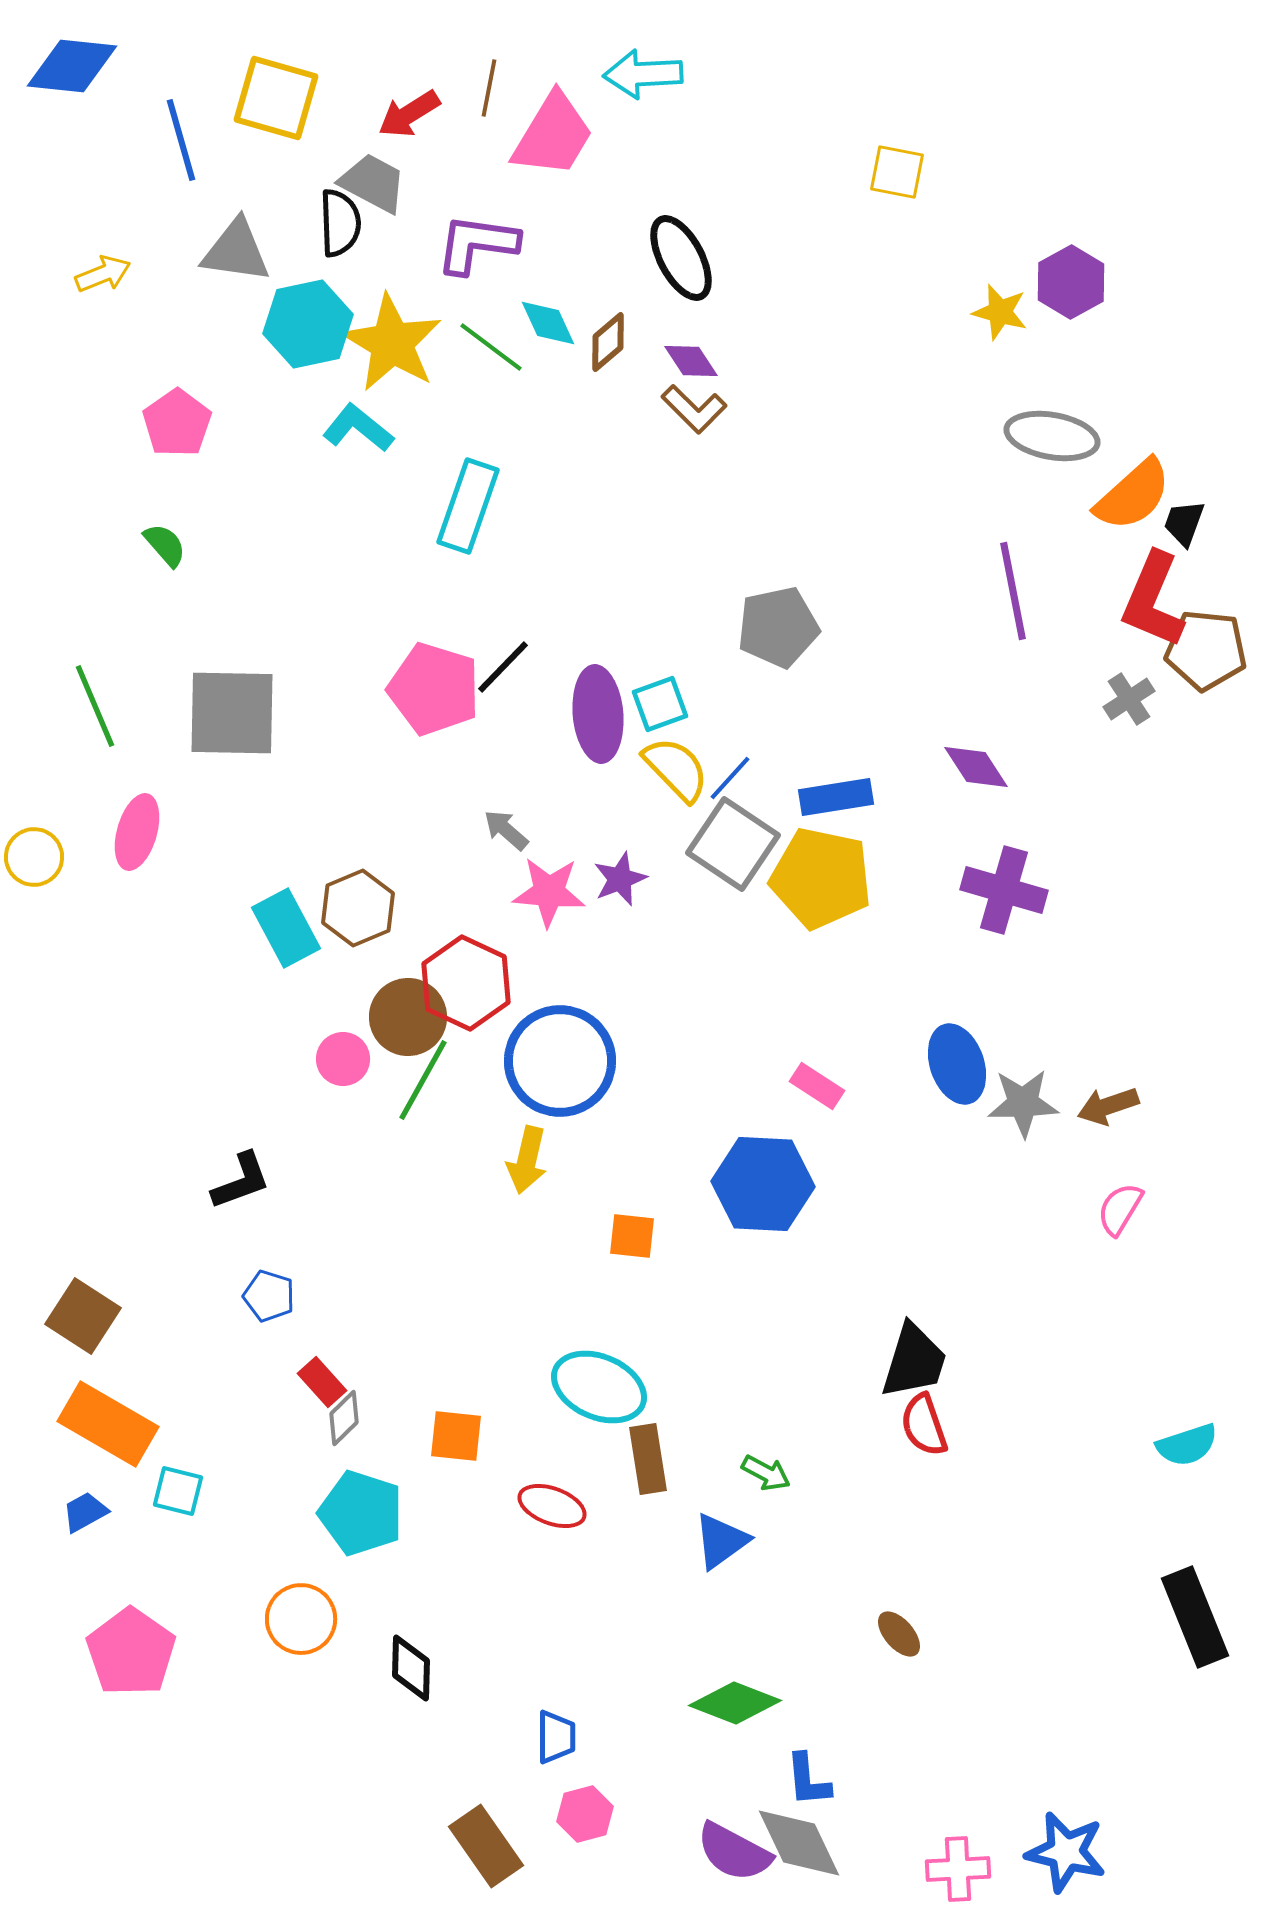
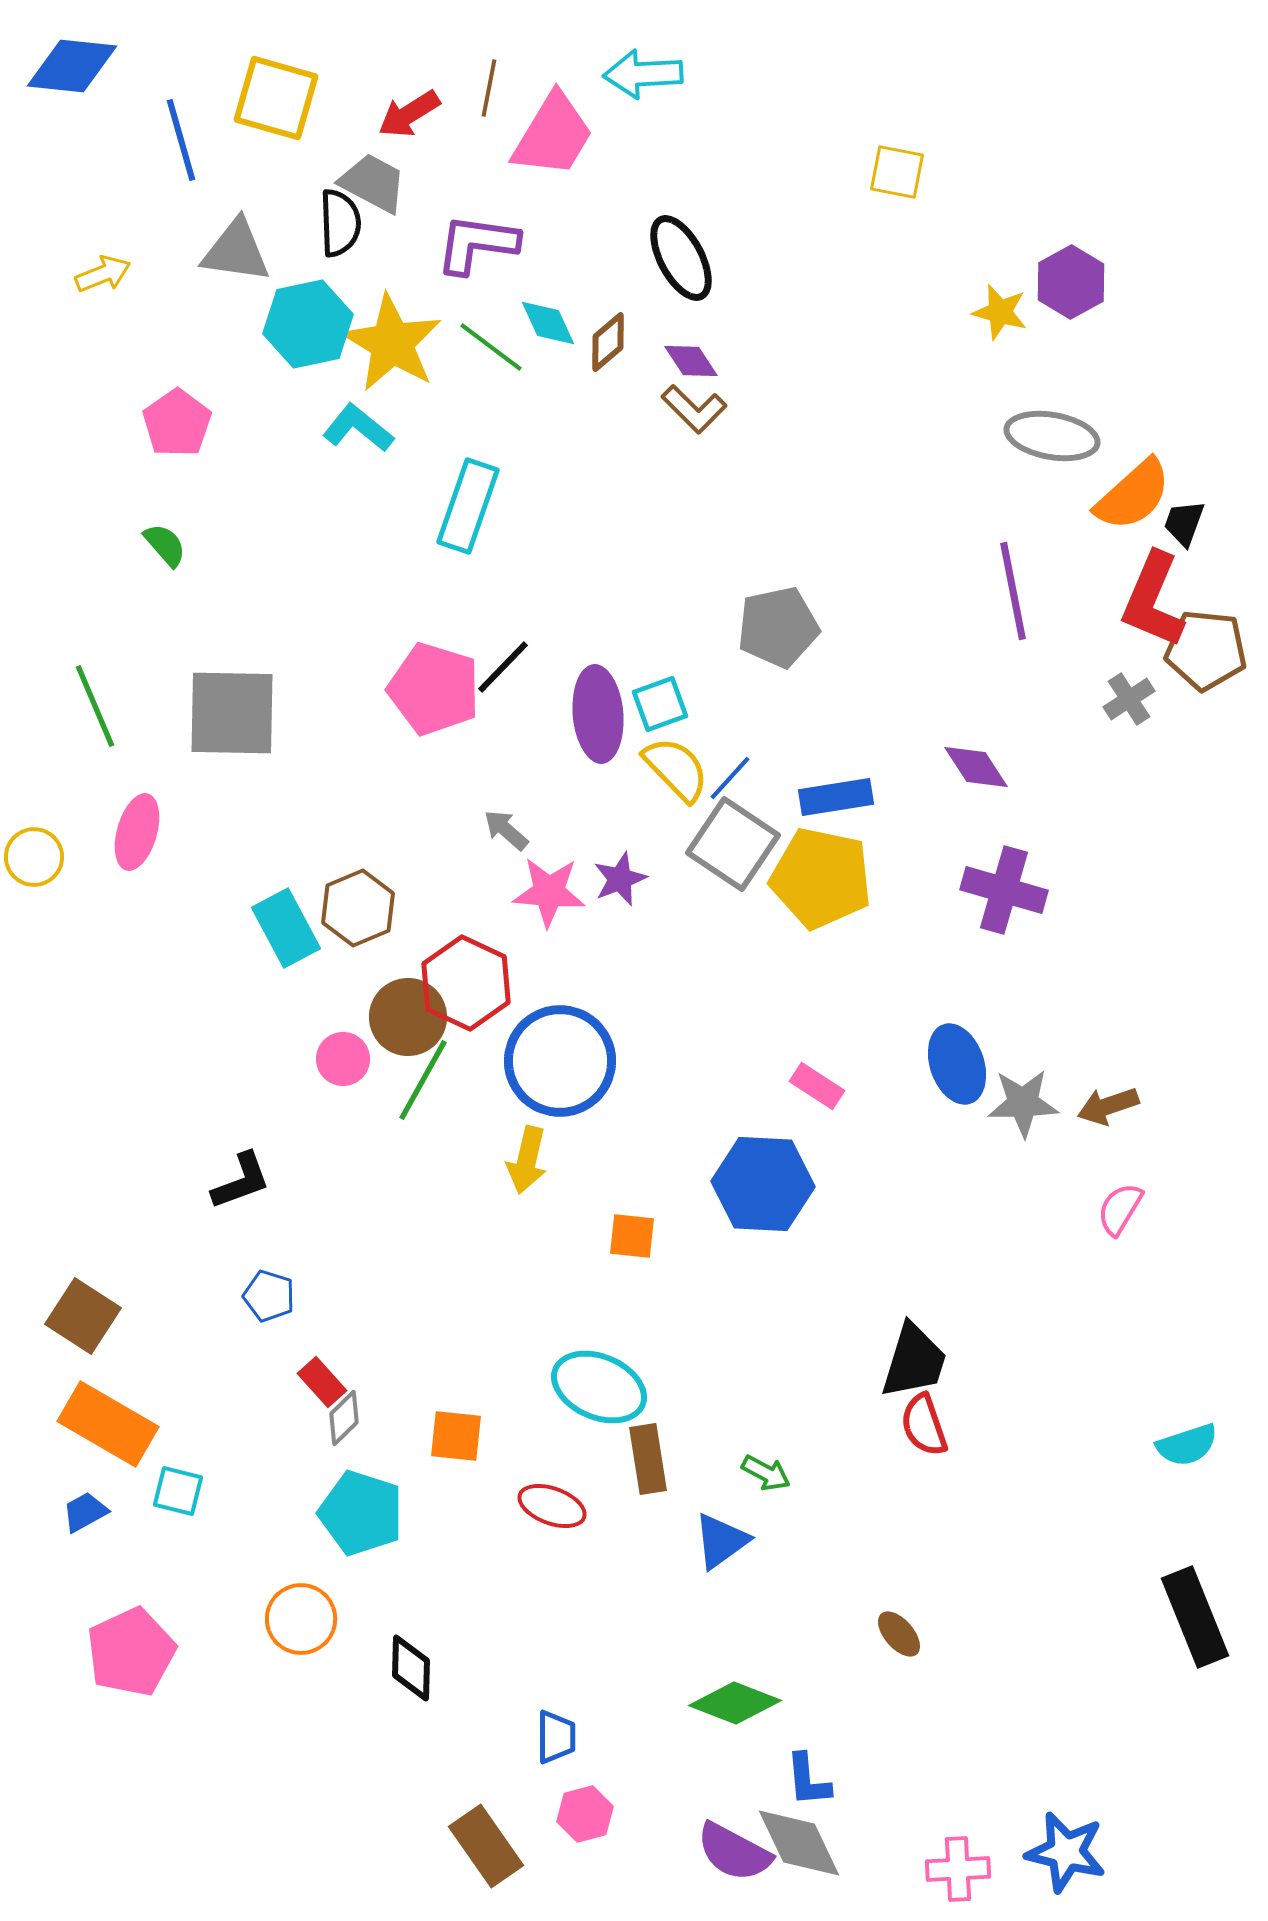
pink pentagon at (131, 1652): rotated 12 degrees clockwise
